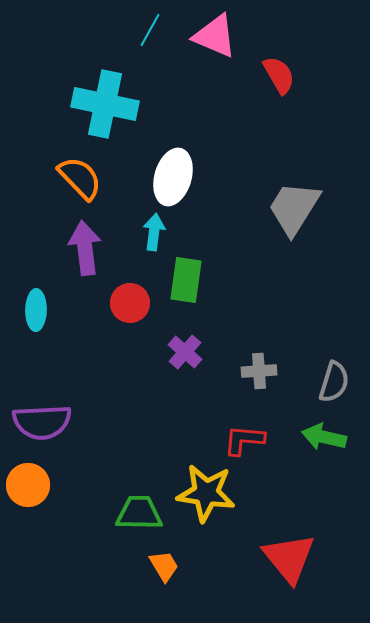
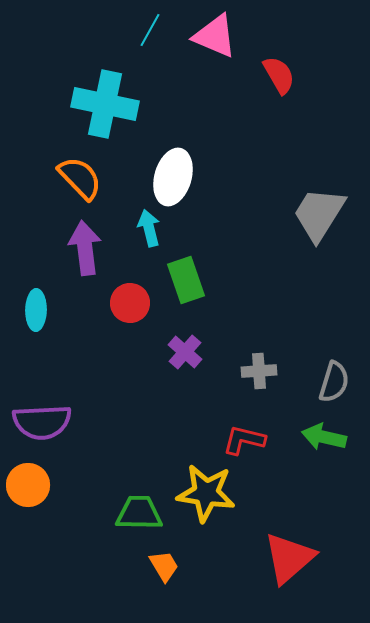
gray trapezoid: moved 25 px right, 6 px down
cyan arrow: moved 5 px left, 4 px up; rotated 21 degrees counterclockwise
green rectangle: rotated 27 degrees counterclockwise
red L-shape: rotated 9 degrees clockwise
red triangle: rotated 28 degrees clockwise
